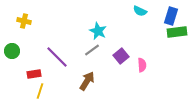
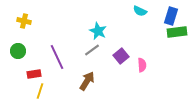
green circle: moved 6 px right
purple line: rotated 20 degrees clockwise
